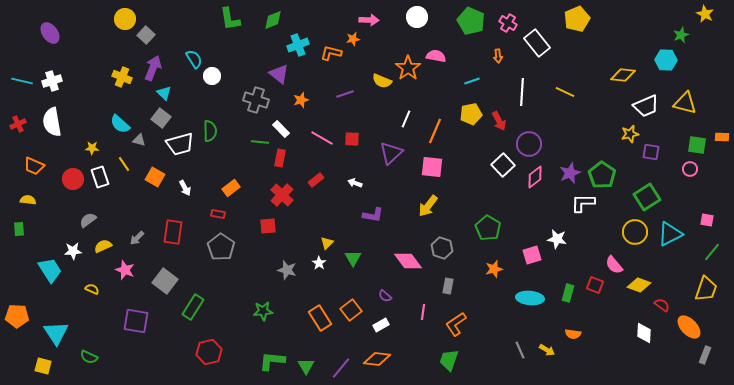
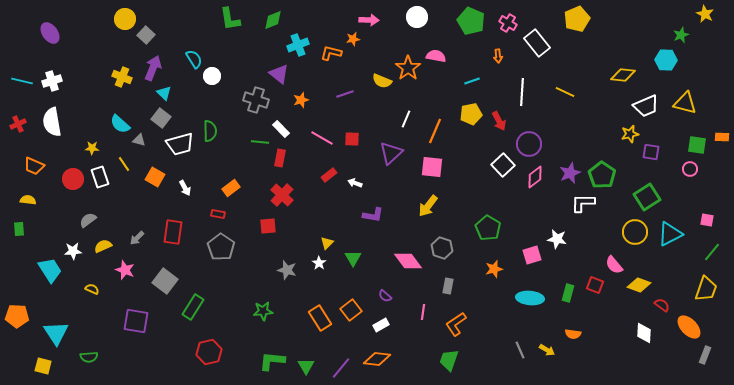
red rectangle at (316, 180): moved 13 px right, 5 px up
green semicircle at (89, 357): rotated 30 degrees counterclockwise
